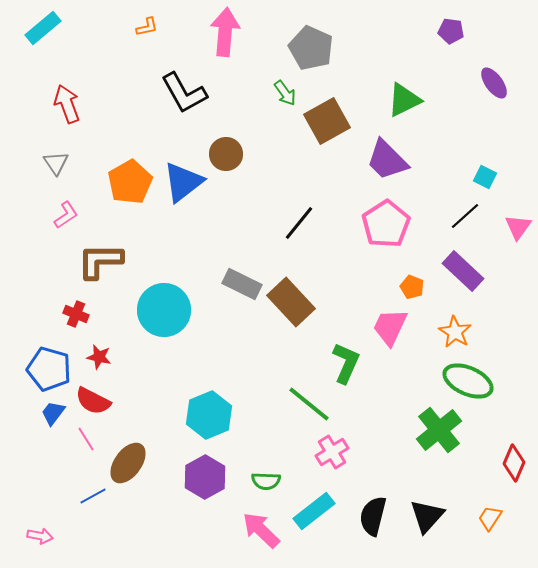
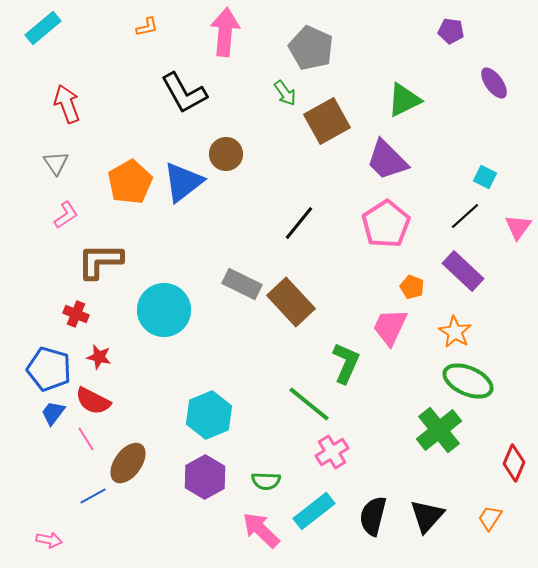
pink arrow at (40, 536): moved 9 px right, 4 px down
